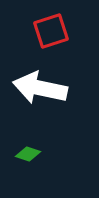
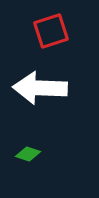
white arrow: rotated 10 degrees counterclockwise
